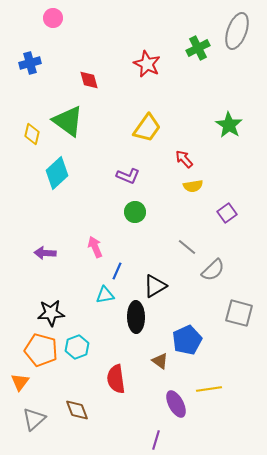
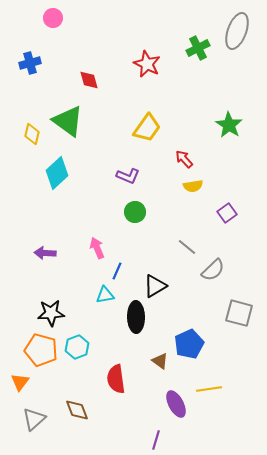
pink arrow: moved 2 px right, 1 px down
blue pentagon: moved 2 px right, 4 px down
